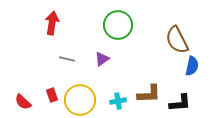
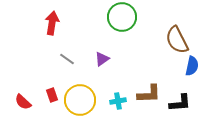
green circle: moved 4 px right, 8 px up
gray line: rotated 21 degrees clockwise
